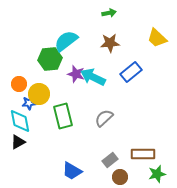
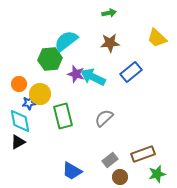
yellow circle: moved 1 px right
brown rectangle: rotated 20 degrees counterclockwise
